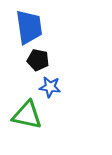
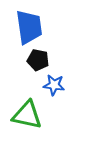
blue star: moved 4 px right, 2 px up
